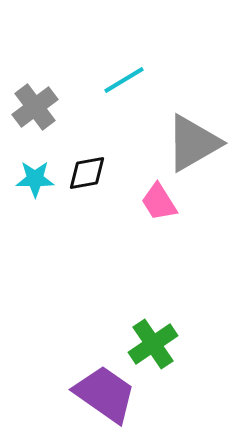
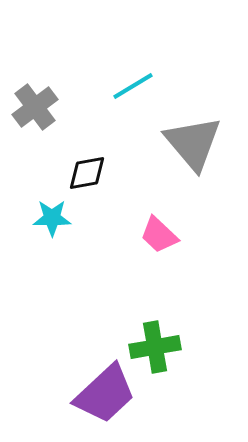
cyan line: moved 9 px right, 6 px down
gray triangle: rotated 40 degrees counterclockwise
cyan star: moved 17 px right, 39 px down
pink trapezoid: moved 33 px down; rotated 15 degrees counterclockwise
green cross: moved 2 px right, 3 px down; rotated 24 degrees clockwise
purple trapezoid: rotated 102 degrees clockwise
